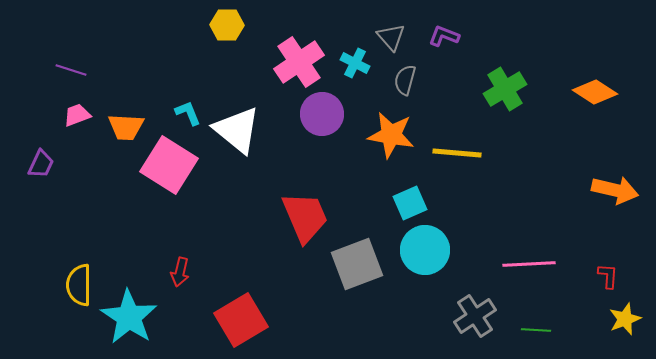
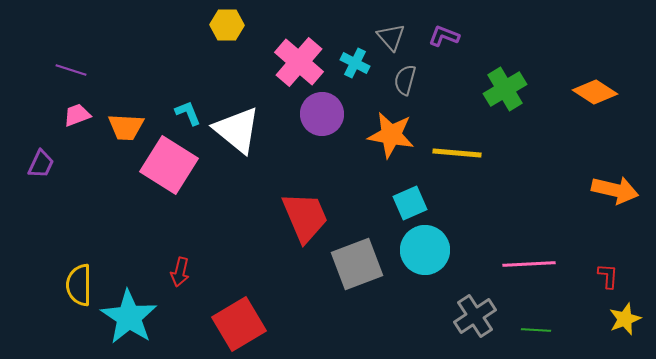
pink cross: rotated 15 degrees counterclockwise
red square: moved 2 px left, 4 px down
